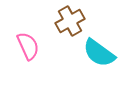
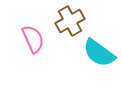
pink semicircle: moved 5 px right, 7 px up
